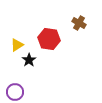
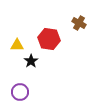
yellow triangle: rotated 32 degrees clockwise
black star: moved 2 px right, 1 px down
purple circle: moved 5 px right
